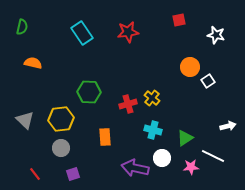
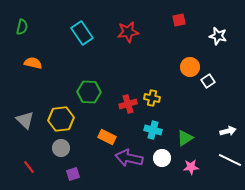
white star: moved 2 px right, 1 px down
yellow cross: rotated 28 degrees counterclockwise
white arrow: moved 5 px down
orange rectangle: moved 2 px right; rotated 60 degrees counterclockwise
white line: moved 17 px right, 4 px down
purple arrow: moved 6 px left, 10 px up
red line: moved 6 px left, 7 px up
